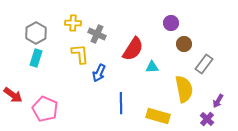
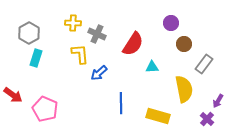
gray hexagon: moved 7 px left
red semicircle: moved 5 px up
blue arrow: rotated 24 degrees clockwise
